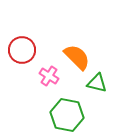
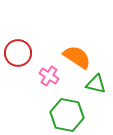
red circle: moved 4 px left, 3 px down
orange semicircle: rotated 12 degrees counterclockwise
green triangle: moved 1 px left, 1 px down
